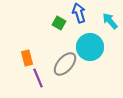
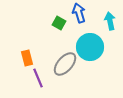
cyan arrow: rotated 30 degrees clockwise
